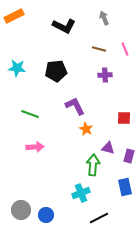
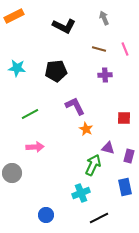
green line: rotated 48 degrees counterclockwise
green arrow: rotated 20 degrees clockwise
gray circle: moved 9 px left, 37 px up
